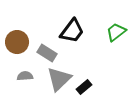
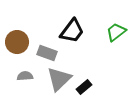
gray rectangle: rotated 12 degrees counterclockwise
